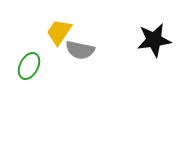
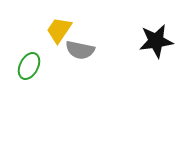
yellow trapezoid: moved 2 px up
black star: moved 2 px right, 1 px down
